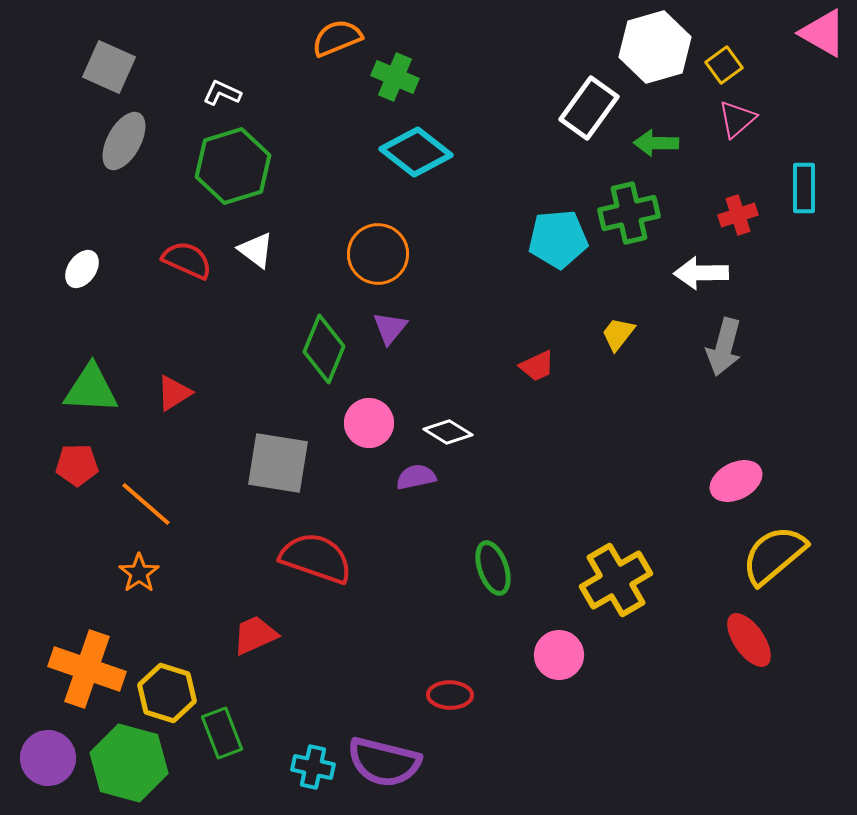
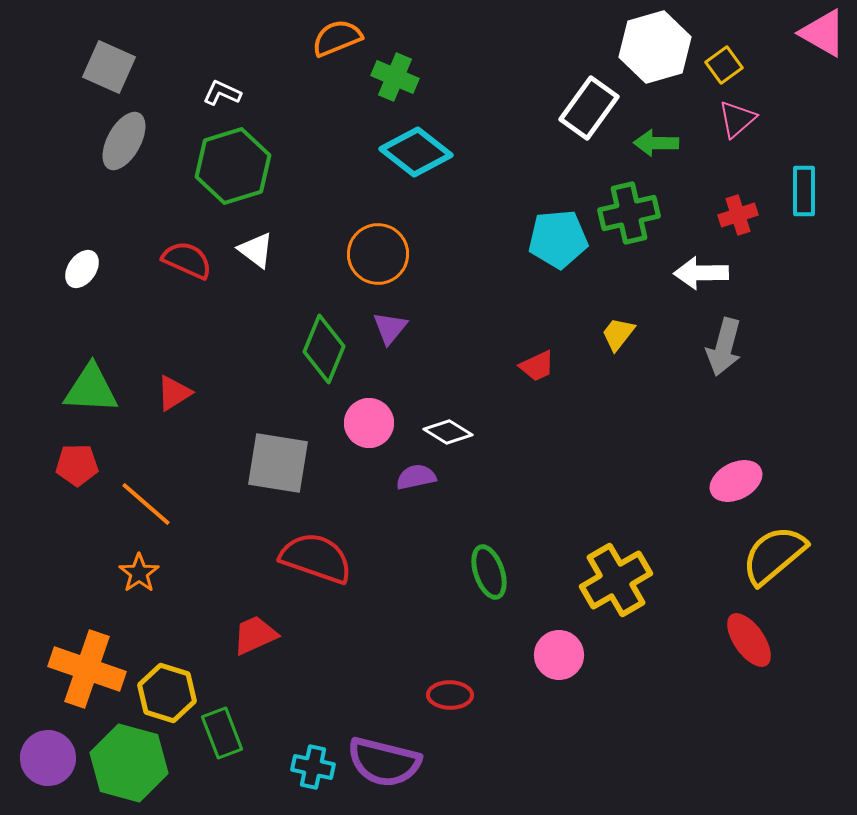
cyan rectangle at (804, 188): moved 3 px down
green ellipse at (493, 568): moved 4 px left, 4 px down
